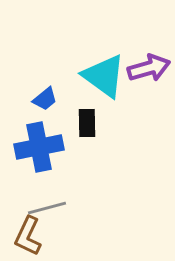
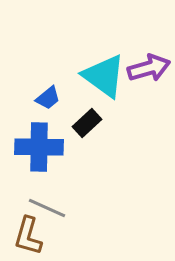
blue trapezoid: moved 3 px right, 1 px up
black rectangle: rotated 48 degrees clockwise
blue cross: rotated 12 degrees clockwise
gray line: rotated 39 degrees clockwise
brown L-shape: rotated 9 degrees counterclockwise
